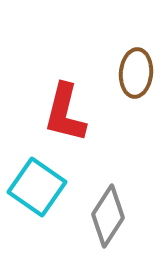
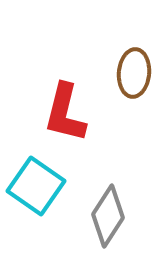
brown ellipse: moved 2 px left
cyan square: moved 1 px left, 1 px up
